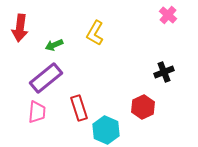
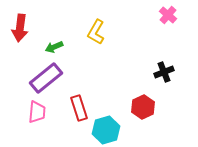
yellow L-shape: moved 1 px right, 1 px up
green arrow: moved 2 px down
cyan hexagon: rotated 20 degrees clockwise
